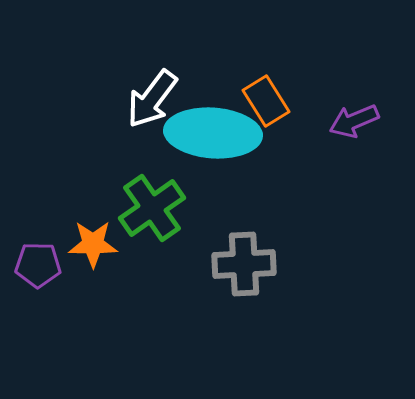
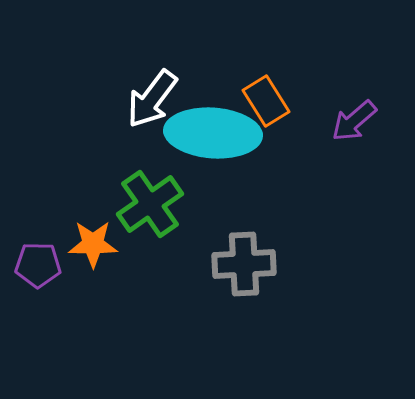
purple arrow: rotated 18 degrees counterclockwise
green cross: moved 2 px left, 4 px up
